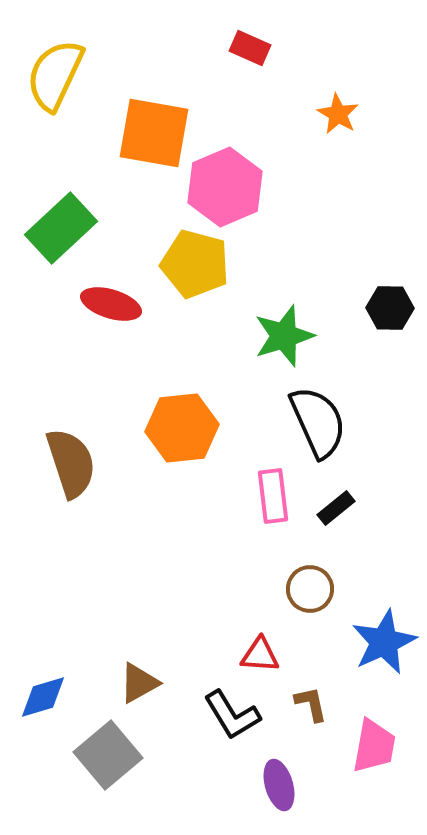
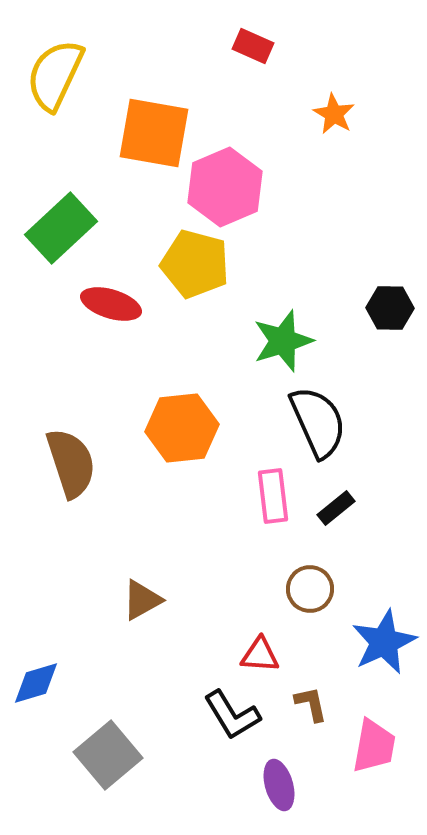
red rectangle: moved 3 px right, 2 px up
orange star: moved 4 px left
green star: moved 1 px left, 5 px down
brown triangle: moved 3 px right, 83 px up
blue diamond: moved 7 px left, 14 px up
